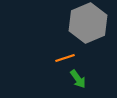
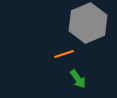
orange line: moved 1 px left, 4 px up
